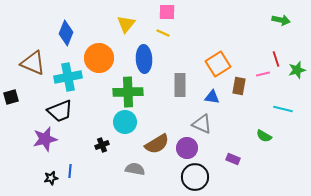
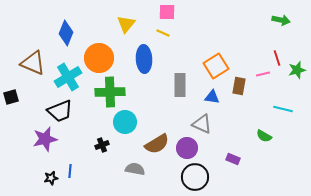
red line: moved 1 px right, 1 px up
orange square: moved 2 px left, 2 px down
cyan cross: rotated 20 degrees counterclockwise
green cross: moved 18 px left
